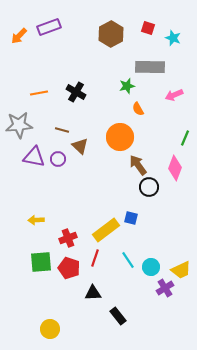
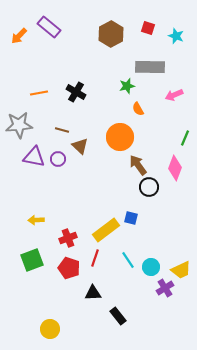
purple rectangle: rotated 60 degrees clockwise
cyan star: moved 3 px right, 2 px up
green square: moved 9 px left, 2 px up; rotated 15 degrees counterclockwise
